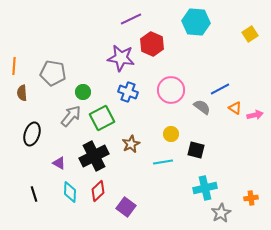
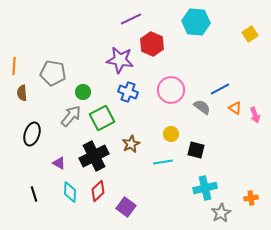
purple star: moved 1 px left, 2 px down
pink arrow: rotated 84 degrees clockwise
